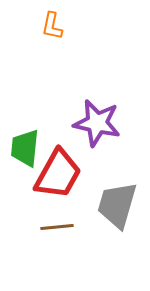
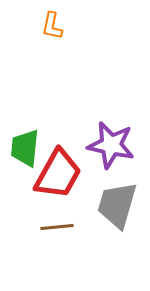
purple star: moved 14 px right, 22 px down
